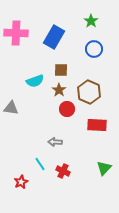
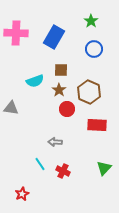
red star: moved 1 px right, 12 px down
